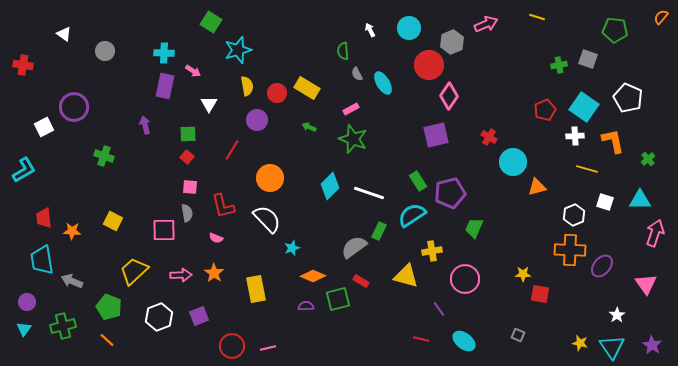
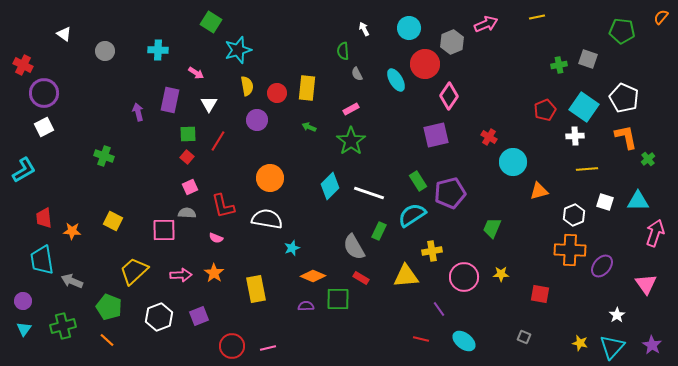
yellow line at (537, 17): rotated 28 degrees counterclockwise
white arrow at (370, 30): moved 6 px left, 1 px up
green pentagon at (615, 30): moved 7 px right, 1 px down
cyan cross at (164, 53): moved 6 px left, 3 px up
red cross at (23, 65): rotated 18 degrees clockwise
red circle at (429, 65): moved 4 px left, 1 px up
pink arrow at (193, 71): moved 3 px right, 2 px down
cyan ellipse at (383, 83): moved 13 px right, 3 px up
purple rectangle at (165, 86): moved 5 px right, 14 px down
yellow rectangle at (307, 88): rotated 65 degrees clockwise
white pentagon at (628, 98): moved 4 px left
purple circle at (74, 107): moved 30 px left, 14 px up
purple arrow at (145, 125): moved 7 px left, 13 px up
green star at (353, 139): moved 2 px left, 2 px down; rotated 16 degrees clockwise
orange L-shape at (613, 141): moved 13 px right, 4 px up
red line at (232, 150): moved 14 px left, 9 px up
yellow line at (587, 169): rotated 20 degrees counterclockwise
pink square at (190, 187): rotated 28 degrees counterclockwise
orange triangle at (537, 187): moved 2 px right, 4 px down
cyan triangle at (640, 200): moved 2 px left, 1 px down
gray semicircle at (187, 213): rotated 78 degrees counterclockwise
white semicircle at (267, 219): rotated 36 degrees counterclockwise
green trapezoid at (474, 228): moved 18 px right
gray semicircle at (354, 247): rotated 84 degrees counterclockwise
yellow star at (523, 274): moved 22 px left
yellow triangle at (406, 276): rotated 20 degrees counterclockwise
pink circle at (465, 279): moved 1 px left, 2 px up
red rectangle at (361, 281): moved 3 px up
green square at (338, 299): rotated 15 degrees clockwise
purple circle at (27, 302): moved 4 px left, 1 px up
gray square at (518, 335): moved 6 px right, 2 px down
cyan triangle at (612, 347): rotated 16 degrees clockwise
